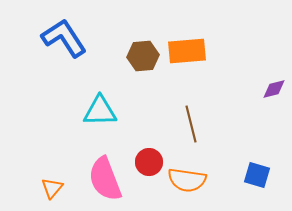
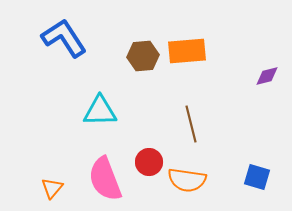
purple diamond: moved 7 px left, 13 px up
blue square: moved 2 px down
